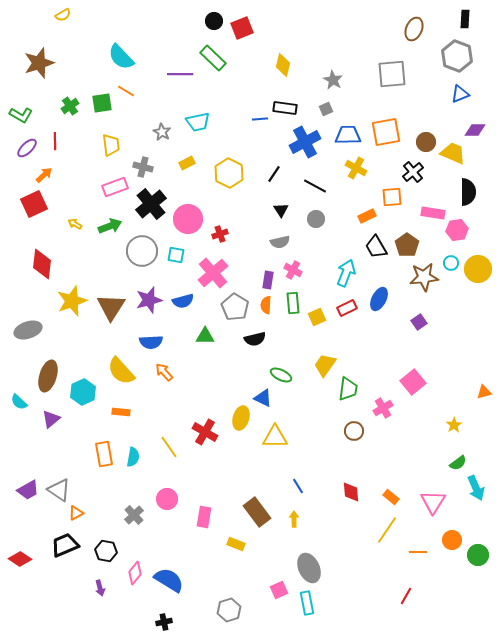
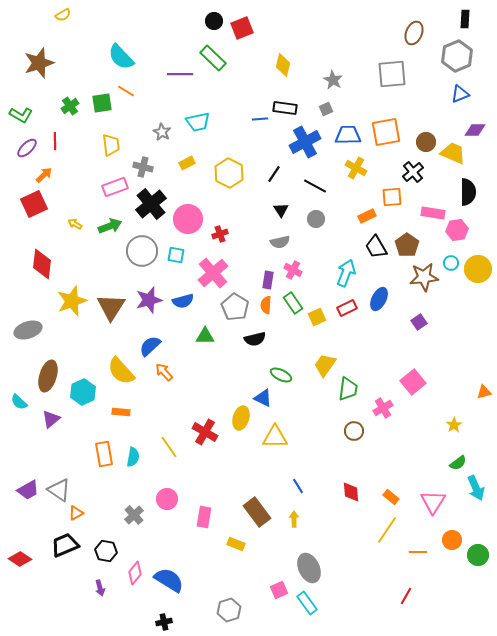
brown ellipse at (414, 29): moved 4 px down
gray hexagon at (457, 56): rotated 16 degrees clockwise
green rectangle at (293, 303): rotated 30 degrees counterclockwise
blue semicircle at (151, 342): moved 1 px left, 4 px down; rotated 140 degrees clockwise
cyan rectangle at (307, 603): rotated 25 degrees counterclockwise
